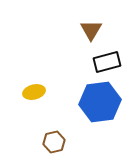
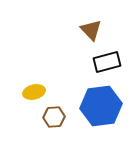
brown triangle: rotated 15 degrees counterclockwise
blue hexagon: moved 1 px right, 4 px down
brown hexagon: moved 25 px up; rotated 10 degrees clockwise
